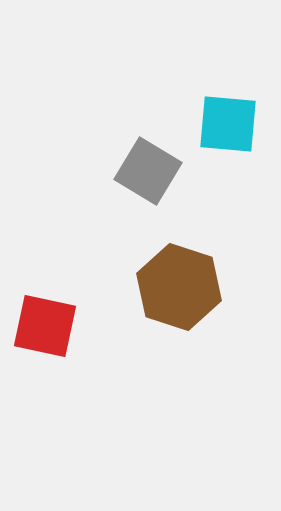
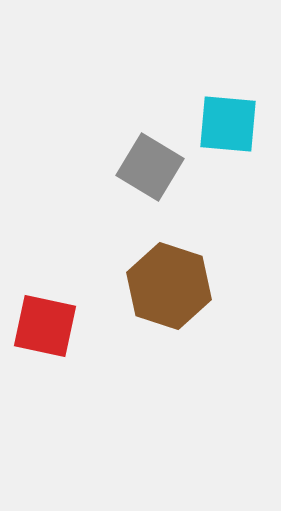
gray square: moved 2 px right, 4 px up
brown hexagon: moved 10 px left, 1 px up
